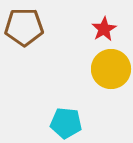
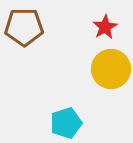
red star: moved 1 px right, 2 px up
cyan pentagon: rotated 24 degrees counterclockwise
